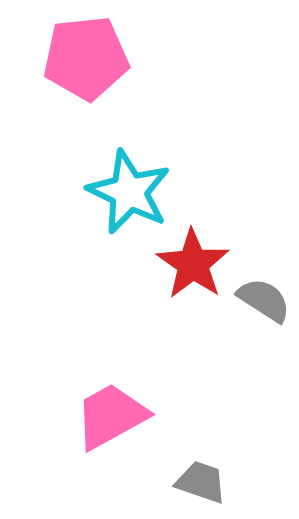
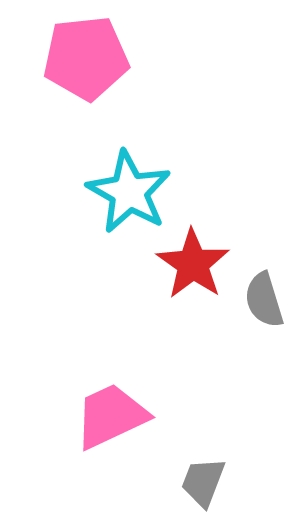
cyan star: rotated 4 degrees clockwise
gray semicircle: rotated 140 degrees counterclockwise
pink trapezoid: rotated 4 degrees clockwise
gray trapezoid: moved 2 px right; rotated 88 degrees counterclockwise
